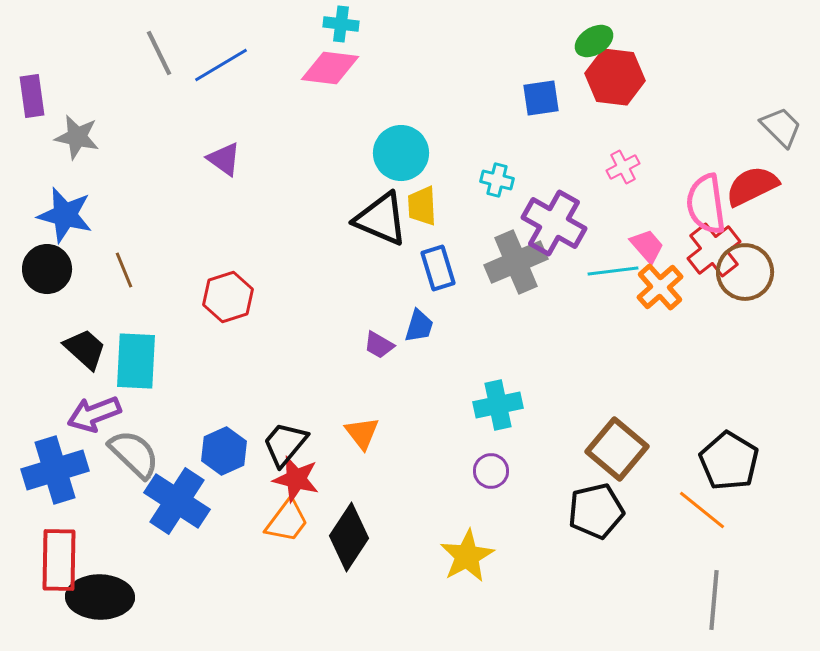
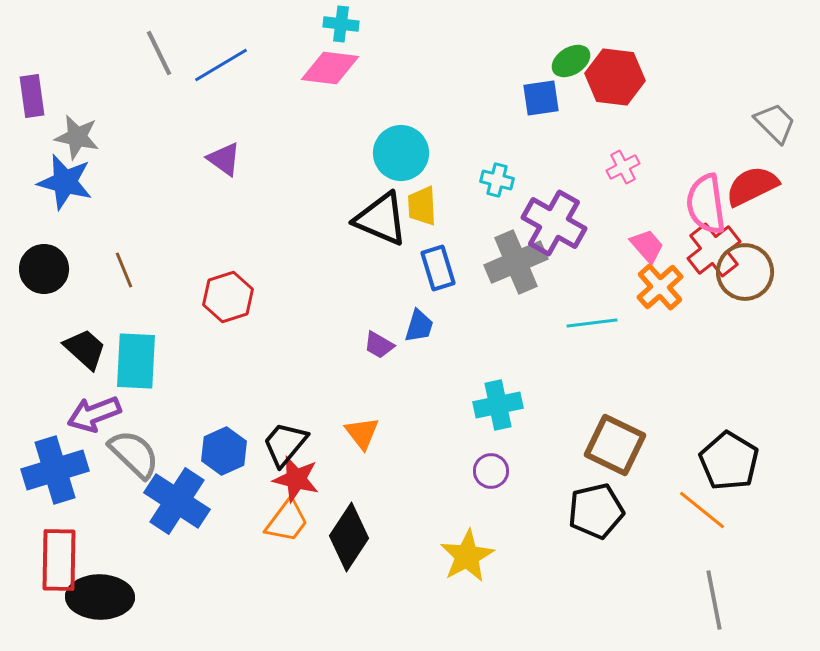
green ellipse at (594, 41): moved 23 px left, 20 px down
gray trapezoid at (781, 127): moved 6 px left, 4 px up
blue star at (65, 215): moved 33 px up
black circle at (47, 269): moved 3 px left
cyan line at (613, 271): moved 21 px left, 52 px down
brown square at (617, 449): moved 2 px left, 4 px up; rotated 14 degrees counterclockwise
gray line at (714, 600): rotated 16 degrees counterclockwise
